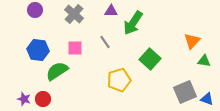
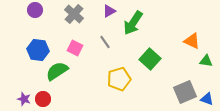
purple triangle: moved 2 px left; rotated 32 degrees counterclockwise
orange triangle: rotated 48 degrees counterclockwise
pink square: rotated 28 degrees clockwise
green triangle: moved 2 px right
yellow pentagon: moved 1 px up
